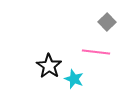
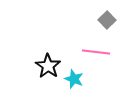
gray square: moved 2 px up
black star: moved 1 px left
